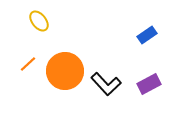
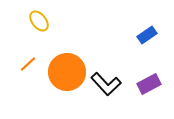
orange circle: moved 2 px right, 1 px down
